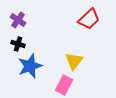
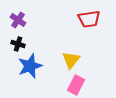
red trapezoid: rotated 35 degrees clockwise
yellow triangle: moved 3 px left, 1 px up
pink rectangle: moved 12 px right
